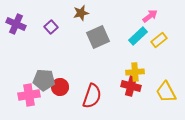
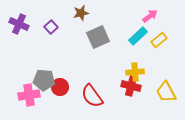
purple cross: moved 3 px right
red semicircle: rotated 125 degrees clockwise
